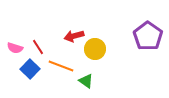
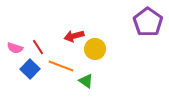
purple pentagon: moved 14 px up
